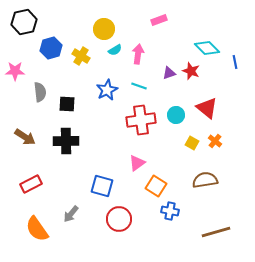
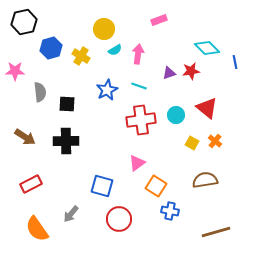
red star: rotated 30 degrees counterclockwise
